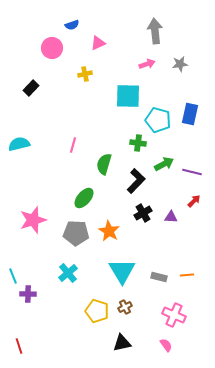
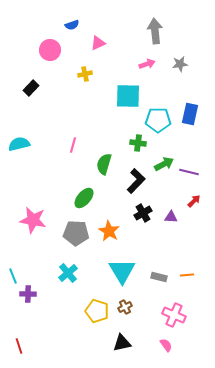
pink circle: moved 2 px left, 2 px down
cyan pentagon: rotated 15 degrees counterclockwise
purple line: moved 3 px left
pink star: rotated 28 degrees clockwise
